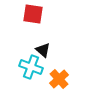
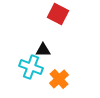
red square: moved 25 px right; rotated 20 degrees clockwise
black triangle: rotated 42 degrees counterclockwise
